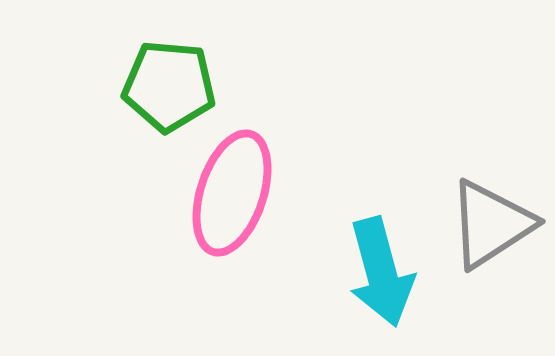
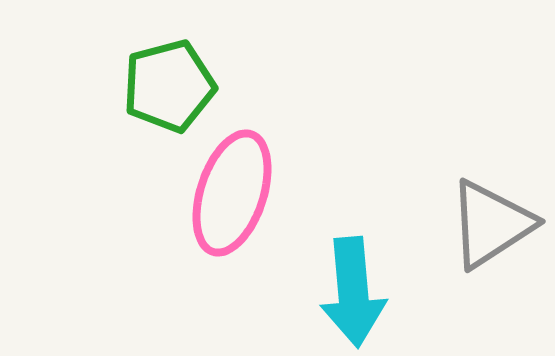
green pentagon: rotated 20 degrees counterclockwise
cyan arrow: moved 28 px left, 20 px down; rotated 10 degrees clockwise
